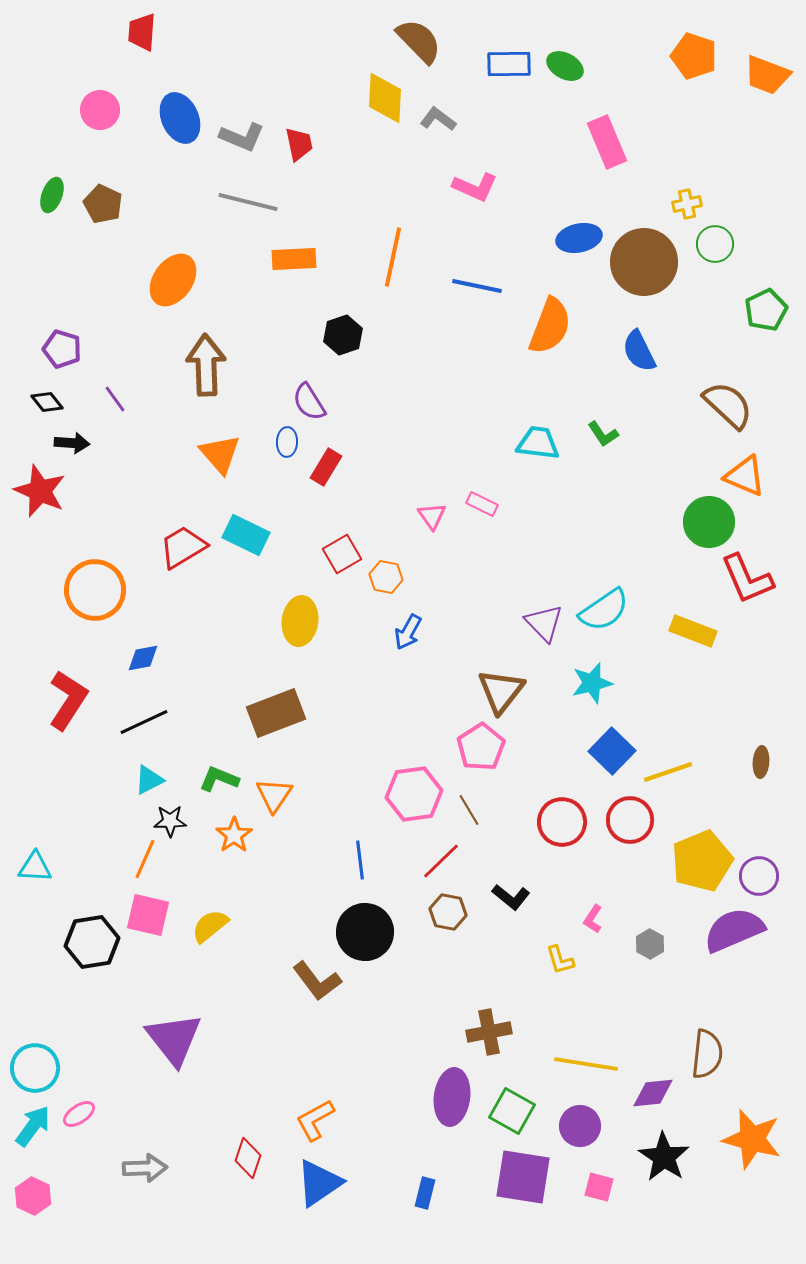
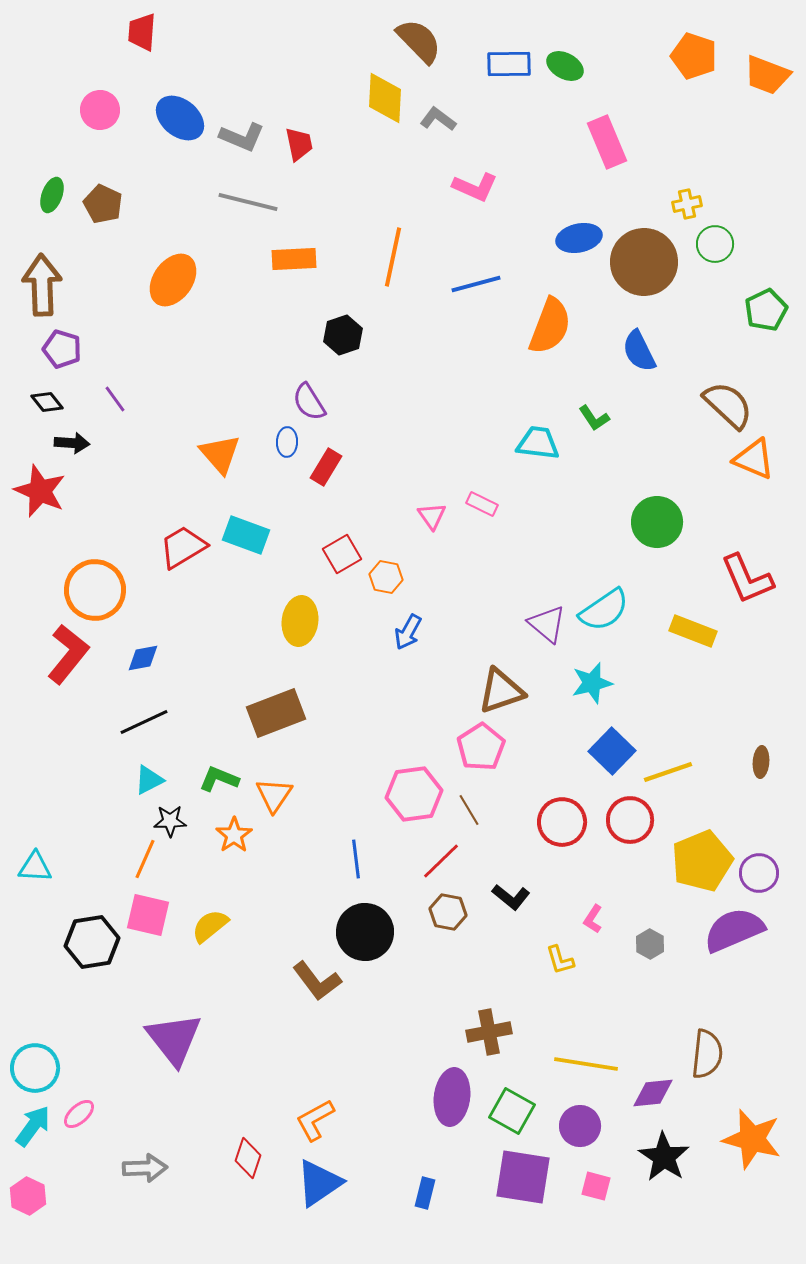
blue ellipse at (180, 118): rotated 27 degrees counterclockwise
blue line at (477, 286): moved 1 px left, 2 px up; rotated 27 degrees counterclockwise
brown arrow at (206, 365): moved 164 px left, 80 px up
green L-shape at (603, 434): moved 9 px left, 16 px up
orange triangle at (745, 476): moved 9 px right, 17 px up
green circle at (709, 522): moved 52 px left
cyan rectangle at (246, 535): rotated 6 degrees counterclockwise
purple triangle at (544, 623): moved 3 px right, 1 px down; rotated 6 degrees counterclockwise
brown triangle at (501, 691): rotated 33 degrees clockwise
red L-shape at (68, 700): moved 46 px up; rotated 6 degrees clockwise
blue line at (360, 860): moved 4 px left, 1 px up
purple circle at (759, 876): moved 3 px up
pink ellipse at (79, 1114): rotated 8 degrees counterclockwise
pink square at (599, 1187): moved 3 px left, 1 px up
pink hexagon at (33, 1196): moved 5 px left
